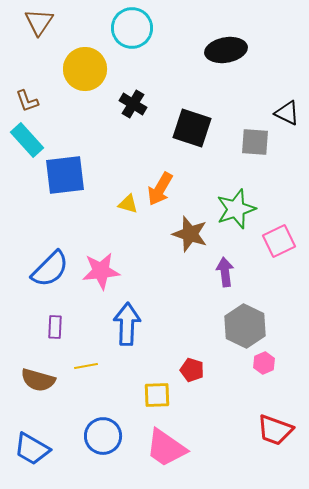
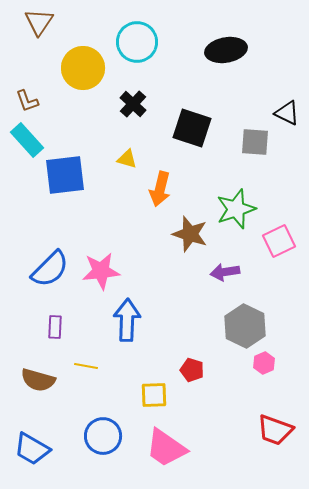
cyan circle: moved 5 px right, 14 px down
yellow circle: moved 2 px left, 1 px up
black cross: rotated 12 degrees clockwise
orange arrow: rotated 16 degrees counterclockwise
yellow triangle: moved 1 px left, 45 px up
purple arrow: rotated 92 degrees counterclockwise
blue arrow: moved 4 px up
yellow line: rotated 20 degrees clockwise
yellow square: moved 3 px left
